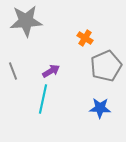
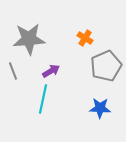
gray star: moved 3 px right, 18 px down
